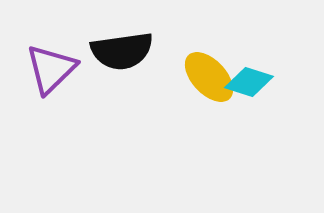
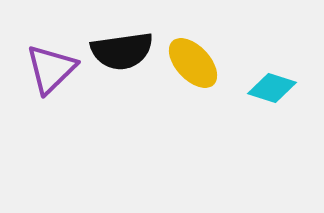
yellow ellipse: moved 16 px left, 14 px up
cyan diamond: moved 23 px right, 6 px down
